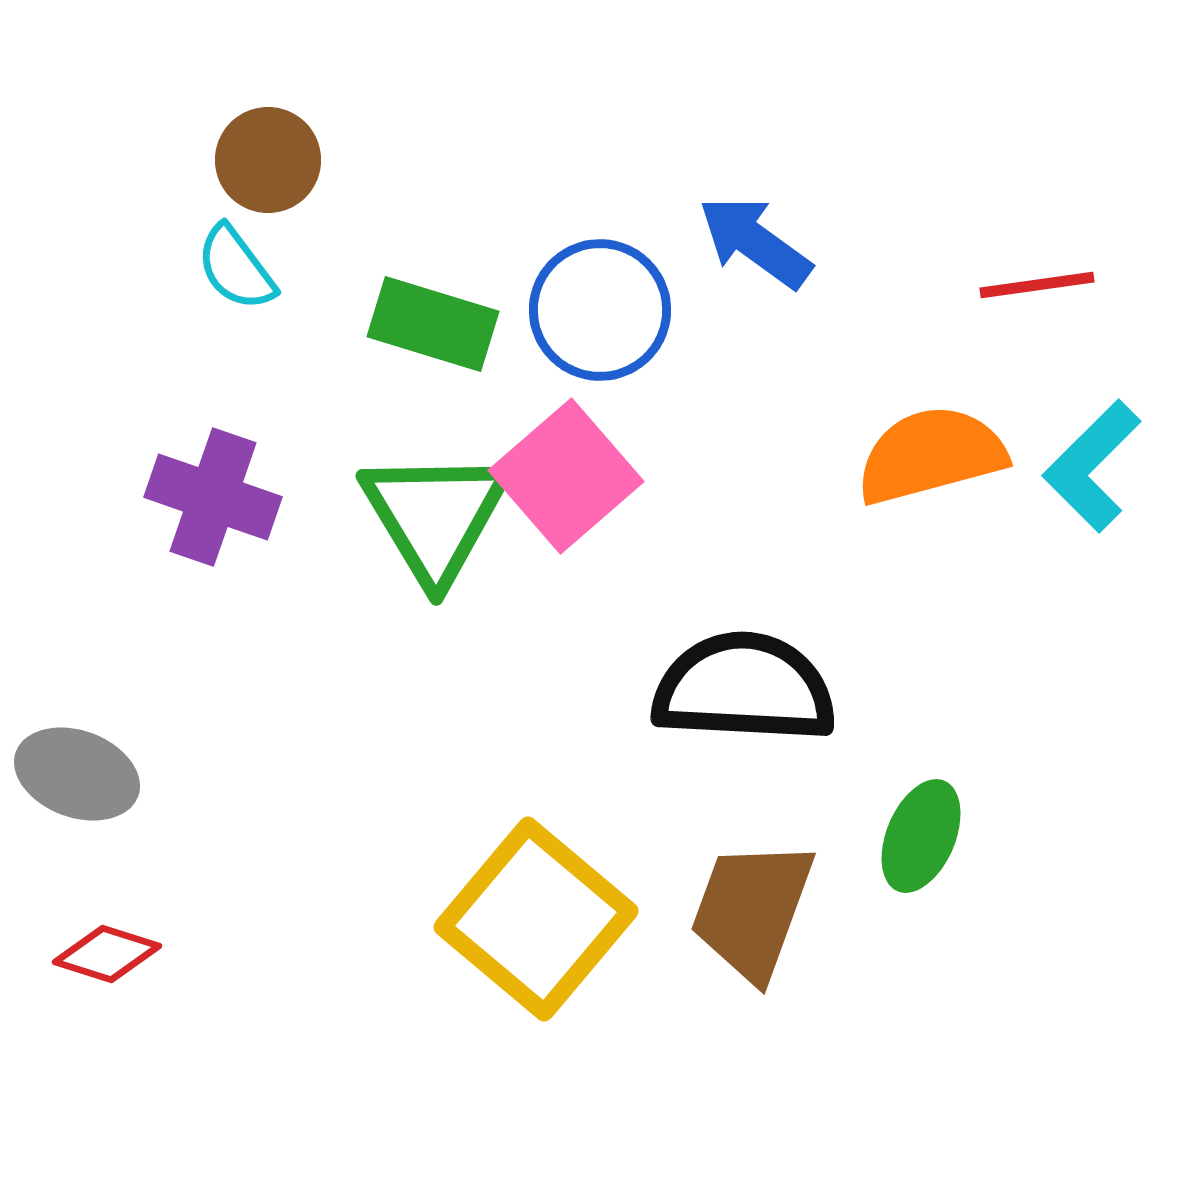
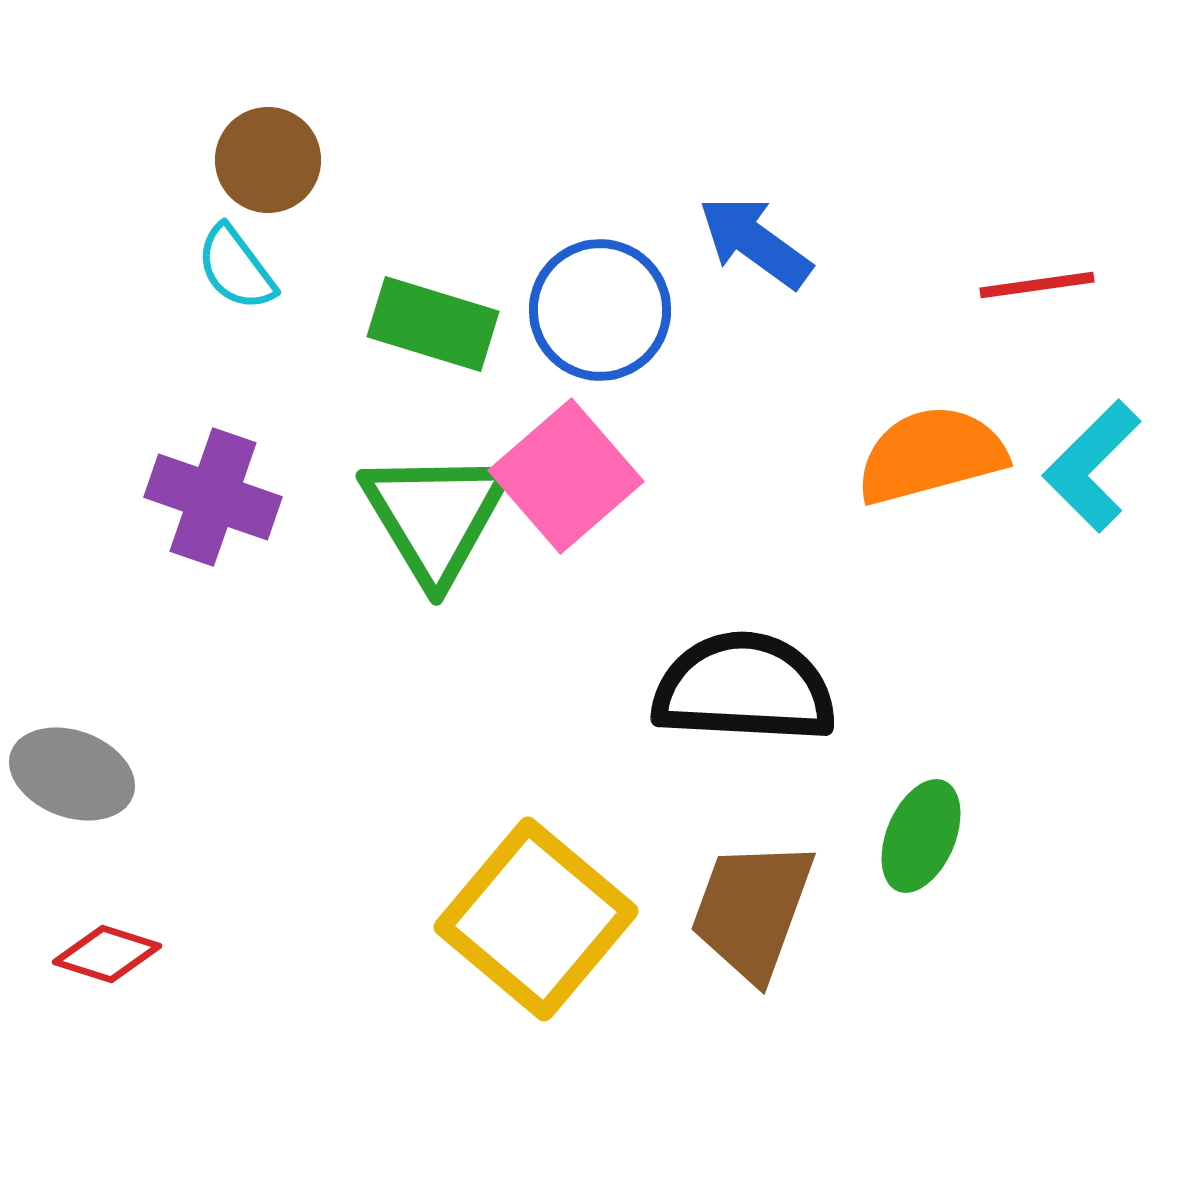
gray ellipse: moved 5 px left
